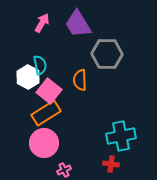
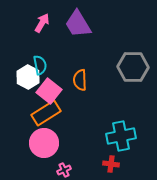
gray hexagon: moved 26 px right, 13 px down
